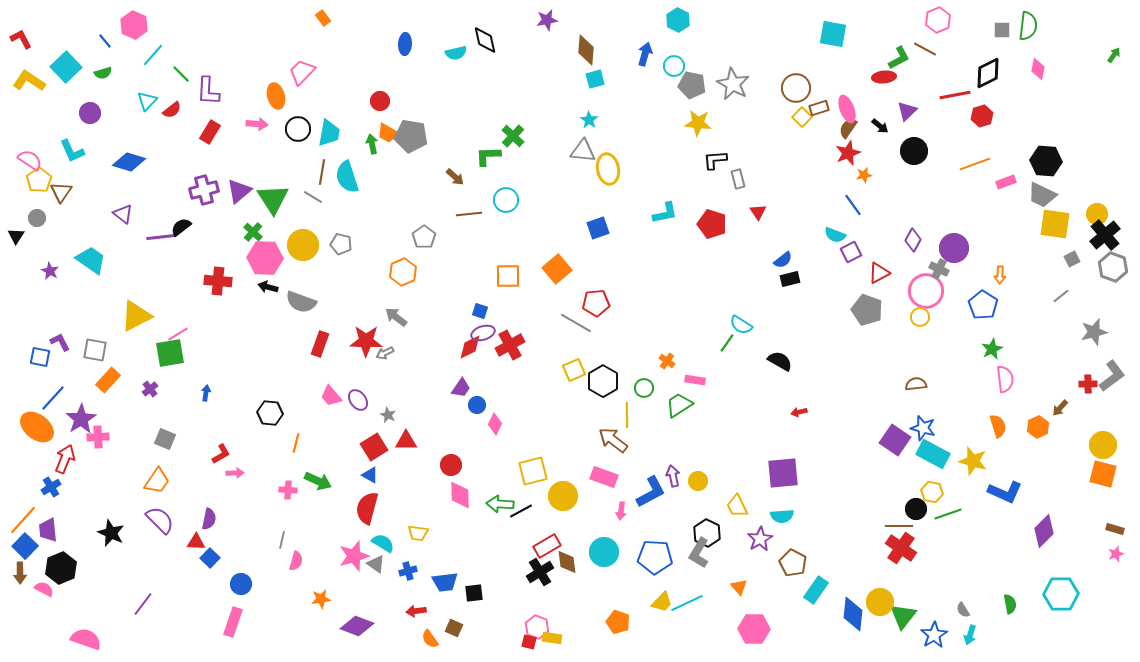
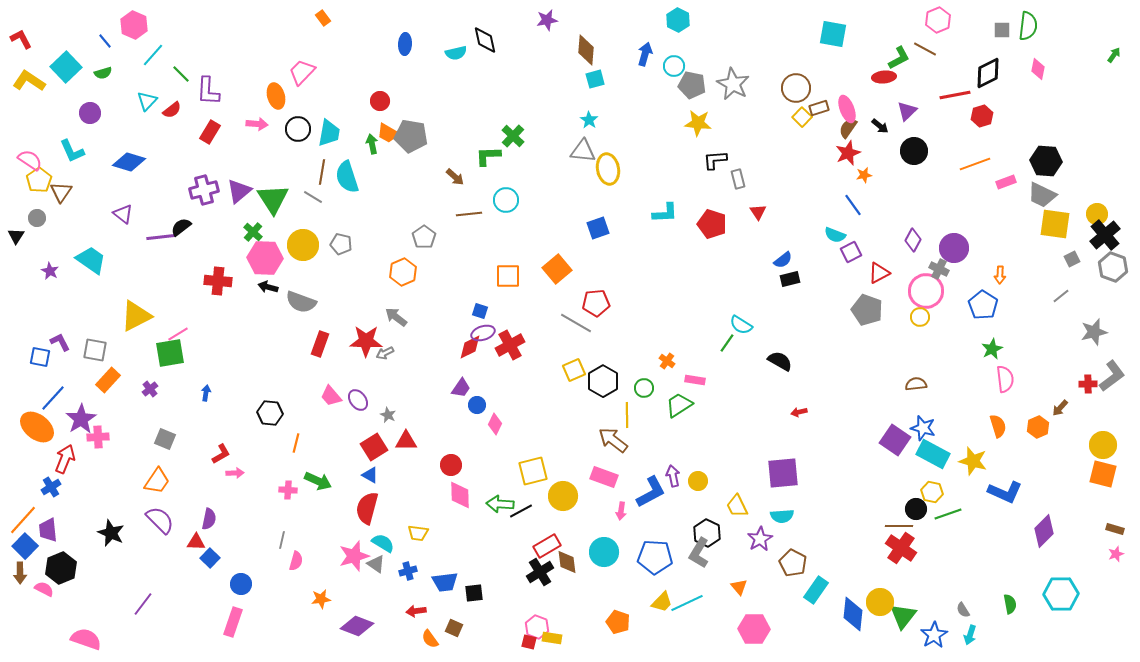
cyan L-shape at (665, 213): rotated 8 degrees clockwise
